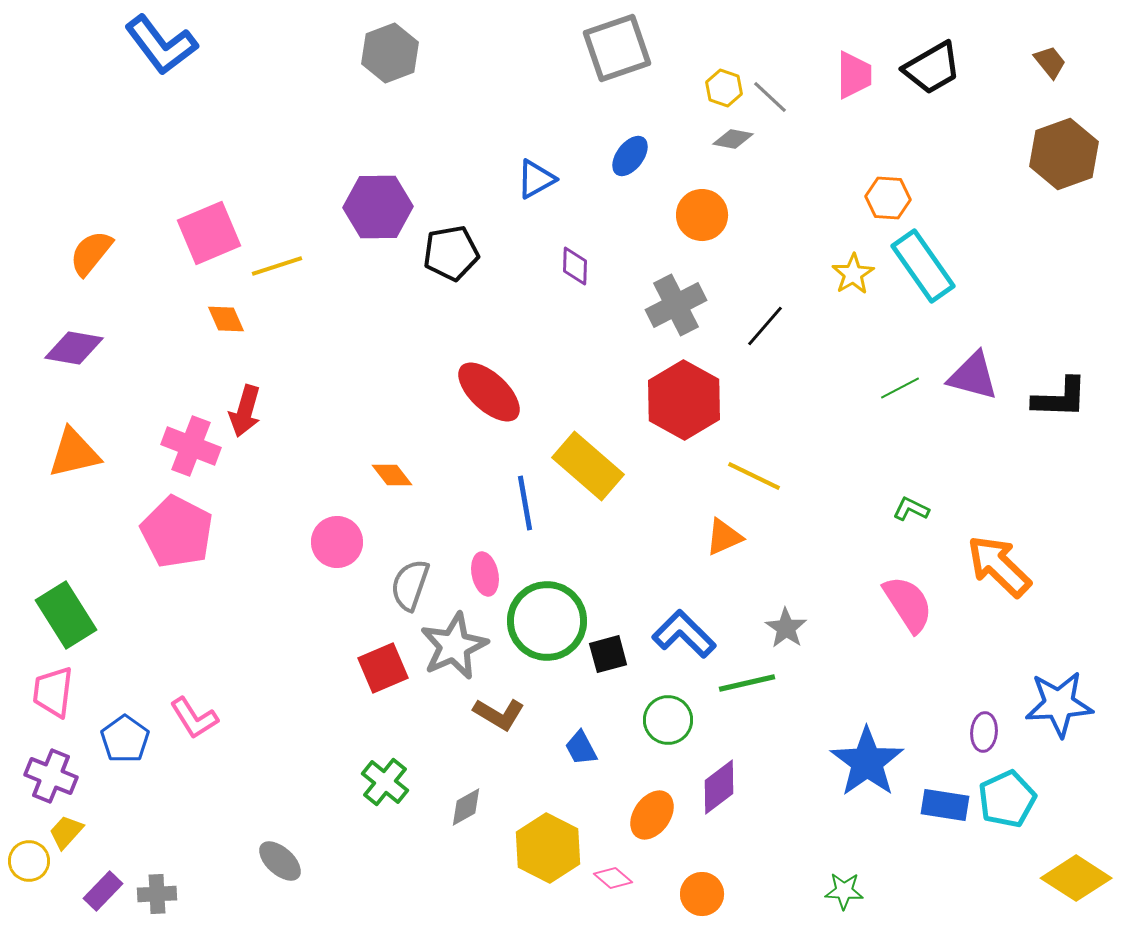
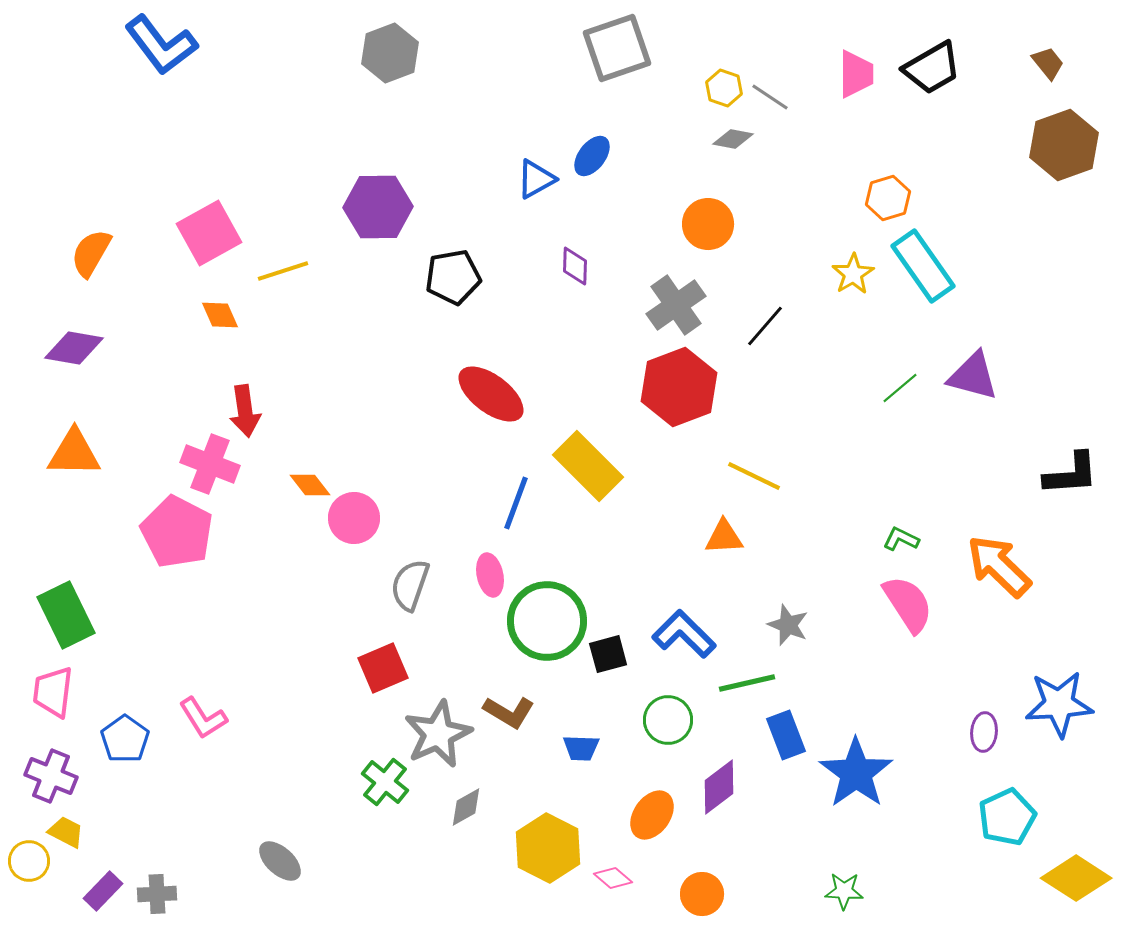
brown trapezoid at (1050, 62): moved 2 px left, 1 px down
pink trapezoid at (854, 75): moved 2 px right, 1 px up
gray line at (770, 97): rotated 9 degrees counterclockwise
brown hexagon at (1064, 154): moved 9 px up
blue ellipse at (630, 156): moved 38 px left
orange hexagon at (888, 198): rotated 21 degrees counterclockwise
orange circle at (702, 215): moved 6 px right, 9 px down
pink square at (209, 233): rotated 6 degrees counterclockwise
orange semicircle at (91, 253): rotated 9 degrees counterclockwise
black pentagon at (451, 253): moved 2 px right, 24 px down
yellow line at (277, 266): moved 6 px right, 5 px down
gray cross at (676, 305): rotated 8 degrees counterclockwise
orange diamond at (226, 319): moved 6 px left, 4 px up
green line at (900, 388): rotated 12 degrees counterclockwise
red ellipse at (489, 392): moved 2 px right, 2 px down; rotated 6 degrees counterclockwise
black L-shape at (1060, 398): moved 11 px right, 76 px down; rotated 6 degrees counterclockwise
red hexagon at (684, 400): moved 5 px left, 13 px up; rotated 10 degrees clockwise
red arrow at (245, 411): rotated 24 degrees counterclockwise
pink cross at (191, 446): moved 19 px right, 18 px down
orange triangle at (74, 453): rotated 14 degrees clockwise
yellow rectangle at (588, 466): rotated 4 degrees clockwise
orange diamond at (392, 475): moved 82 px left, 10 px down
blue line at (525, 503): moved 9 px left; rotated 30 degrees clockwise
green L-shape at (911, 509): moved 10 px left, 30 px down
orange triangle at (724, 537): rotated 21 degrees clockwise
pink circle at (337, 542): moved 17 px right, 24 px up
pink ellipse at (485, 574): moved 5 px right, 1 px down
green rectangle at (66, 615): rotated 6 degrees clockwise
gray star at (786, 628): moved 2 px right, 3 px up; rotated 12 degrees counterclockwise
gray star at (454, 646): moved 16 px left, 88 px down
brown L-shape at (499, 714): moved 10 px right, 2 px up
pink L-shape at (194, 718): moved 9 px right
blue trapezoid at (581, 748): rotated 60 degrees counterclockwise
blue star at (867, 762): moved 11 px left, 11 px down
cyan pentagon at (1007, 799): moved 18 px down
blue rectangle at (945, 805): moved 159 px left, 70 px up; rotated 60 degrees clockwise
yellow trapezoid at (66, 832): rotated 75 degrees clockwise
